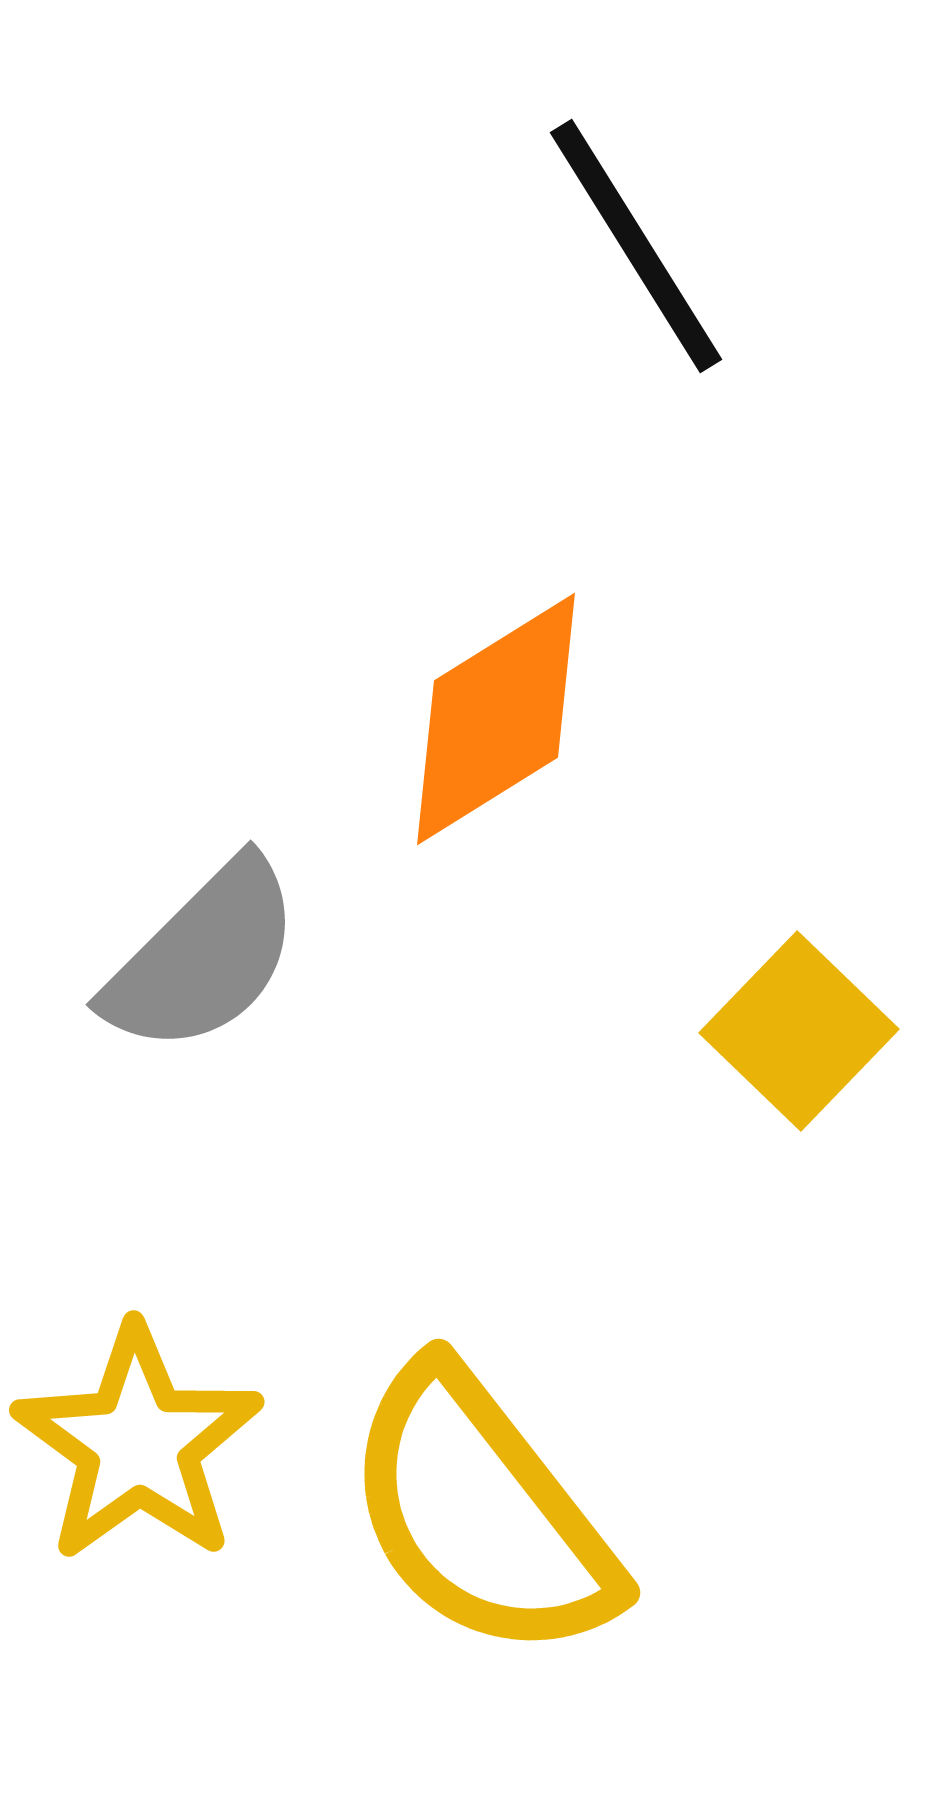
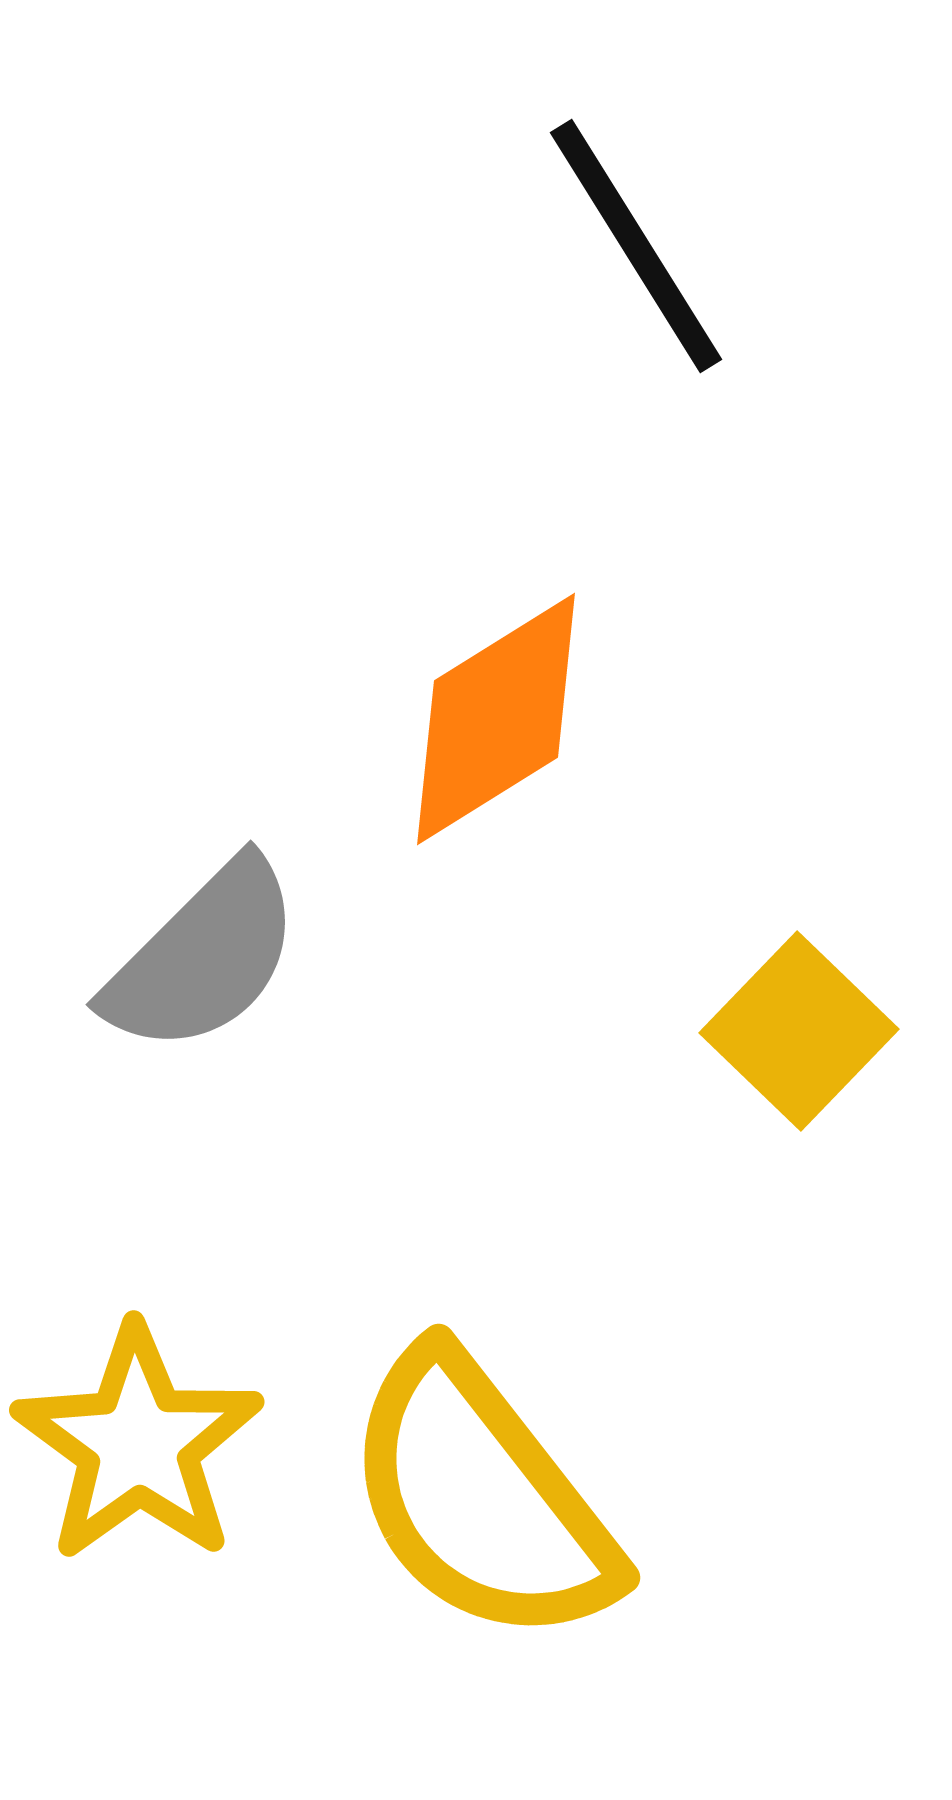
yellow semicircle: moved 15 px up
